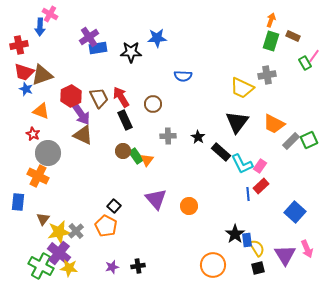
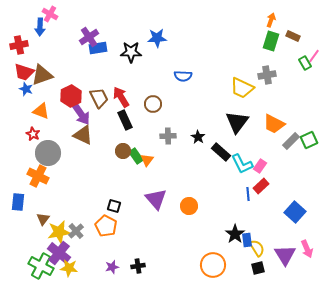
black square at (114, 206): rotated 24 degrees counterclockwise
